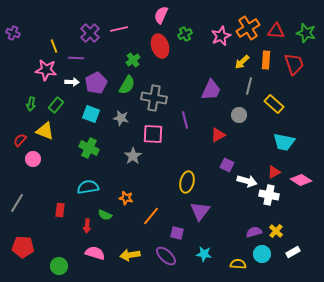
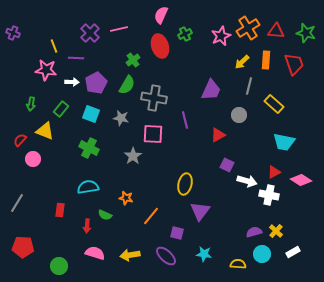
green rectangle at (56, 105): moved 5 px right, 4 px down
yellow ellipse at (187, 182): moved 2 px left, 2 px down
